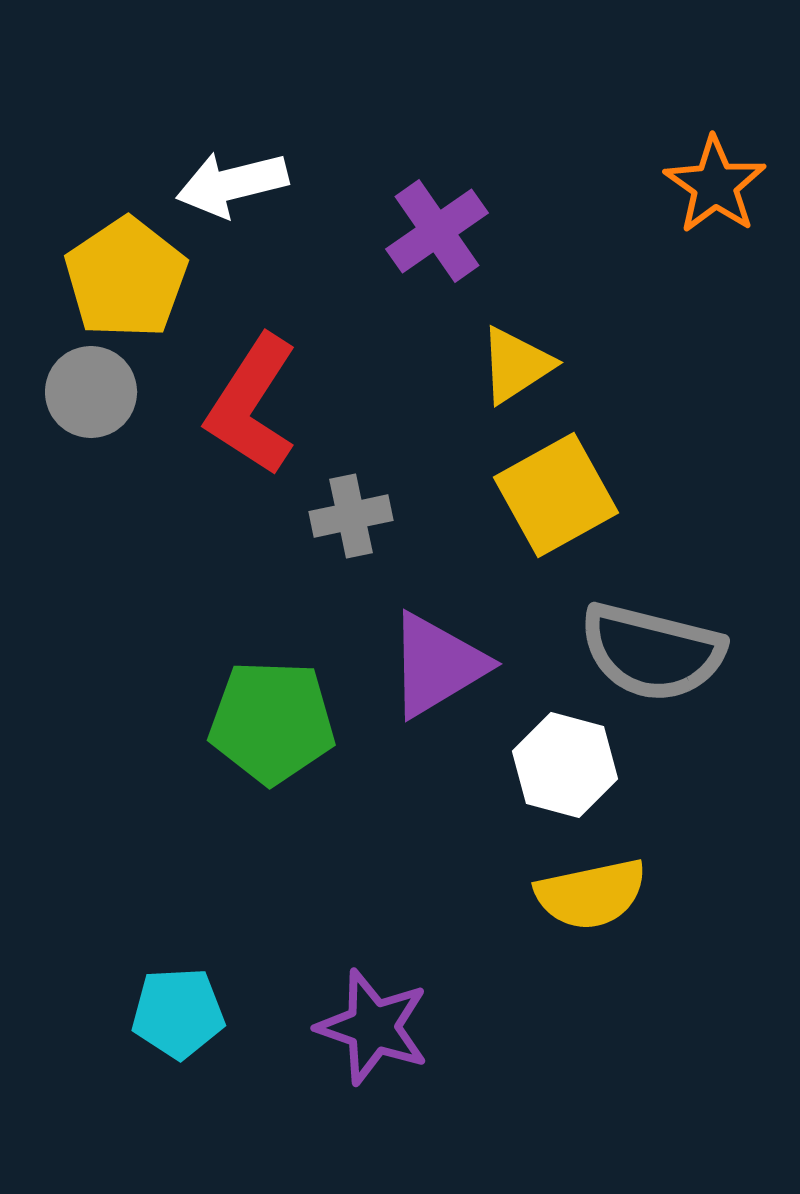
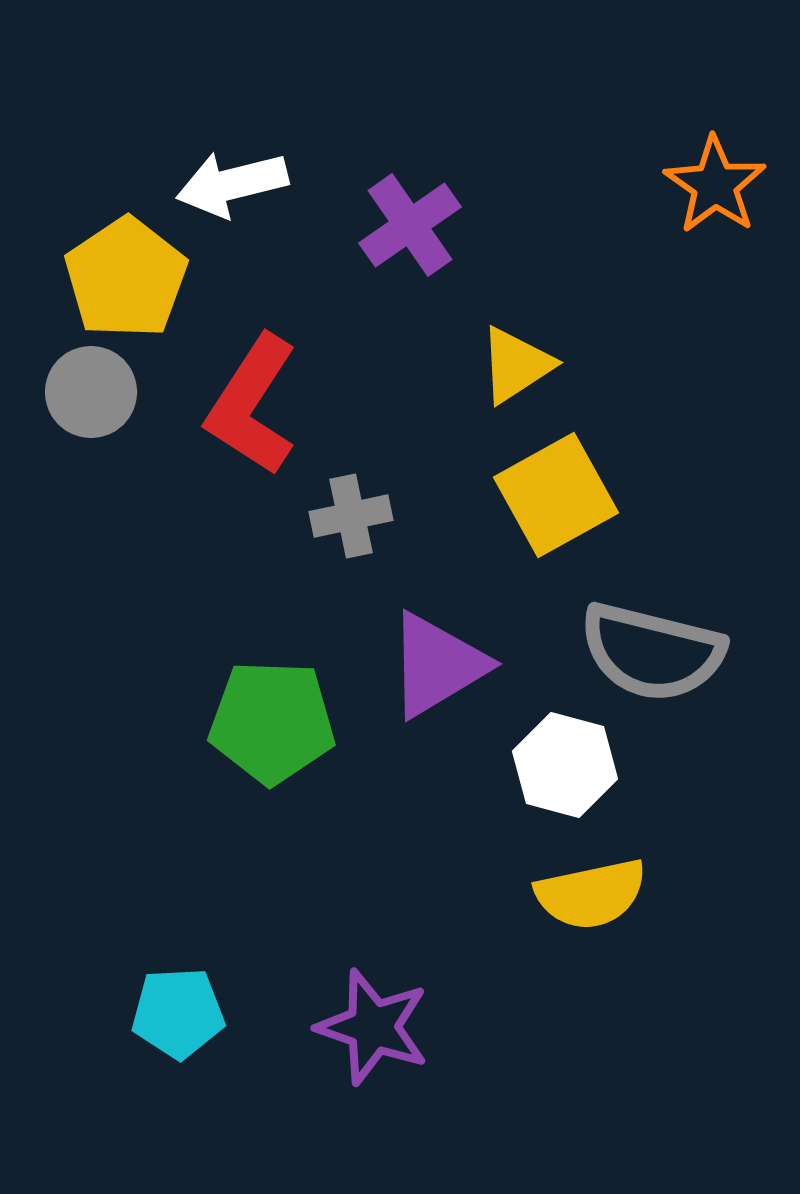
purple cross: moved 27 px left, 6 px up
